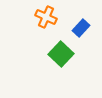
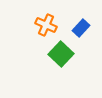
orange cross: moved 8 px down
